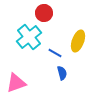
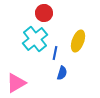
cyan cross: moved 6 px right, 2 px down
blue line: rotated 72 degrees clockwise
blue semicircle: rotated 32 degrees clockwise
pink triangle: rotated 10 degrees counterclockwise
